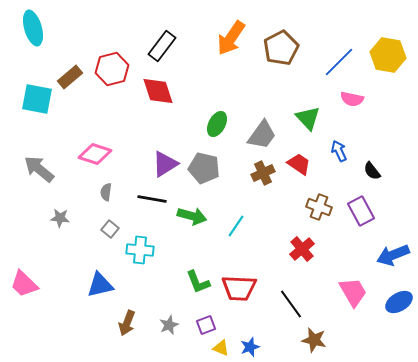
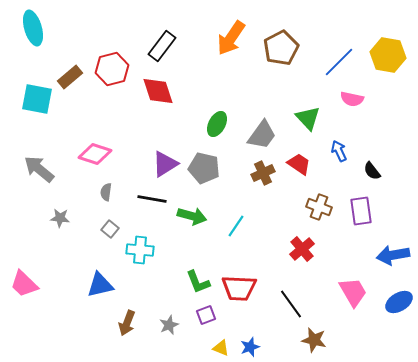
purple rectangle at (361, 211): rotated 20 degrees clockwise
blue arrow at (393, 255): rotated 12 degrees clockwise
purple square at (206, 325): moved 10 px up
